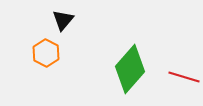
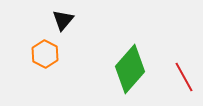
orange hexagon: moved 1 px left, 1 px down
red line: rotated 44 degrees clockwise
